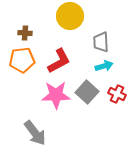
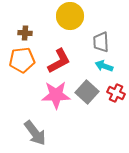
cyan arrow: rotated 144 degrees counterclockwise
red cross: moved 1 px left, 1 px up
